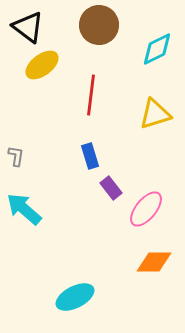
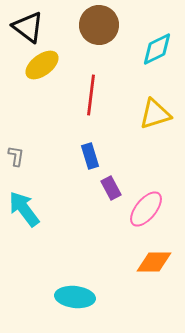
purple rectangle: rotated 10 degrees clockwise
cyan arrow: rotated 12 degrees clockwise
cyan ellipse: rotated 33 degrees clockwise
